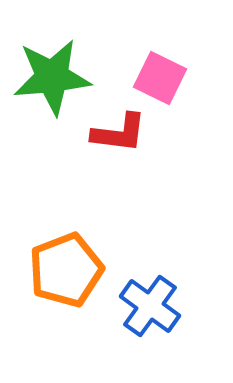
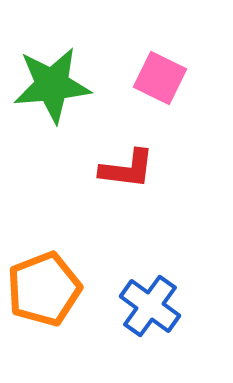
green star: moved 8 px down
red L-shape: moved 8 px right, 36 px down
orange pentagon: moved 22 px left, 19 px down
